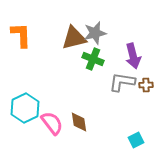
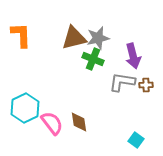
gray star: moved 3 px right, 5 px down
cyan square: rotated 28 degrees counterclockwise
